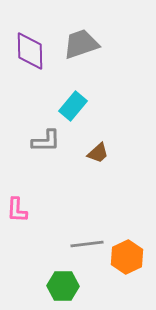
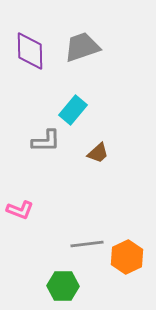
gray trapezoid: moved 1 px right, 3 px down
cyan rectangle: moved 4 px down
pink L-shape: moved 3 px right; rotated 72 degrees counterclockwise
